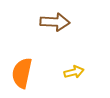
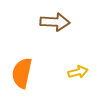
yellow arrow: moved 4 px right
